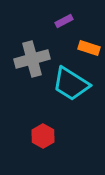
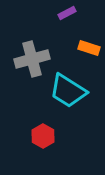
purple rectangle: moved 3 px right, 8 px up
cyan trapezoid: moved 3 px left, 7 px down
